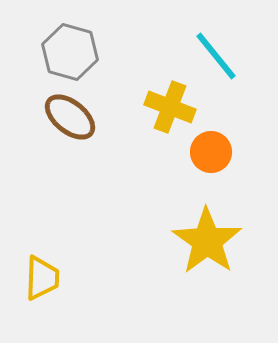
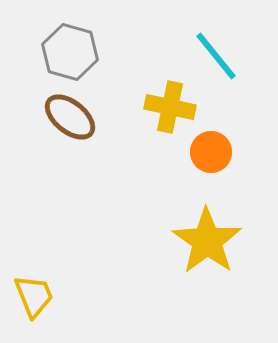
yellow cross: rotated 9 degrees counterclockwise
yellow trapezoid: moved 8 px left, 18 px down; rotated 24 degrees counterclockwise
